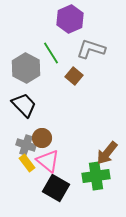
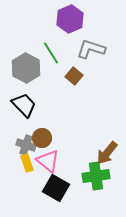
yellow rectangle: rotated 18 degrees clockwise
